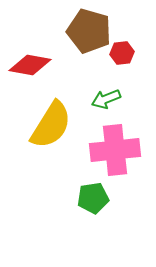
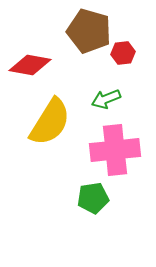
red hexagon: moved 1 px right
yellow semicircle: moved 1 px left, 3 px up
